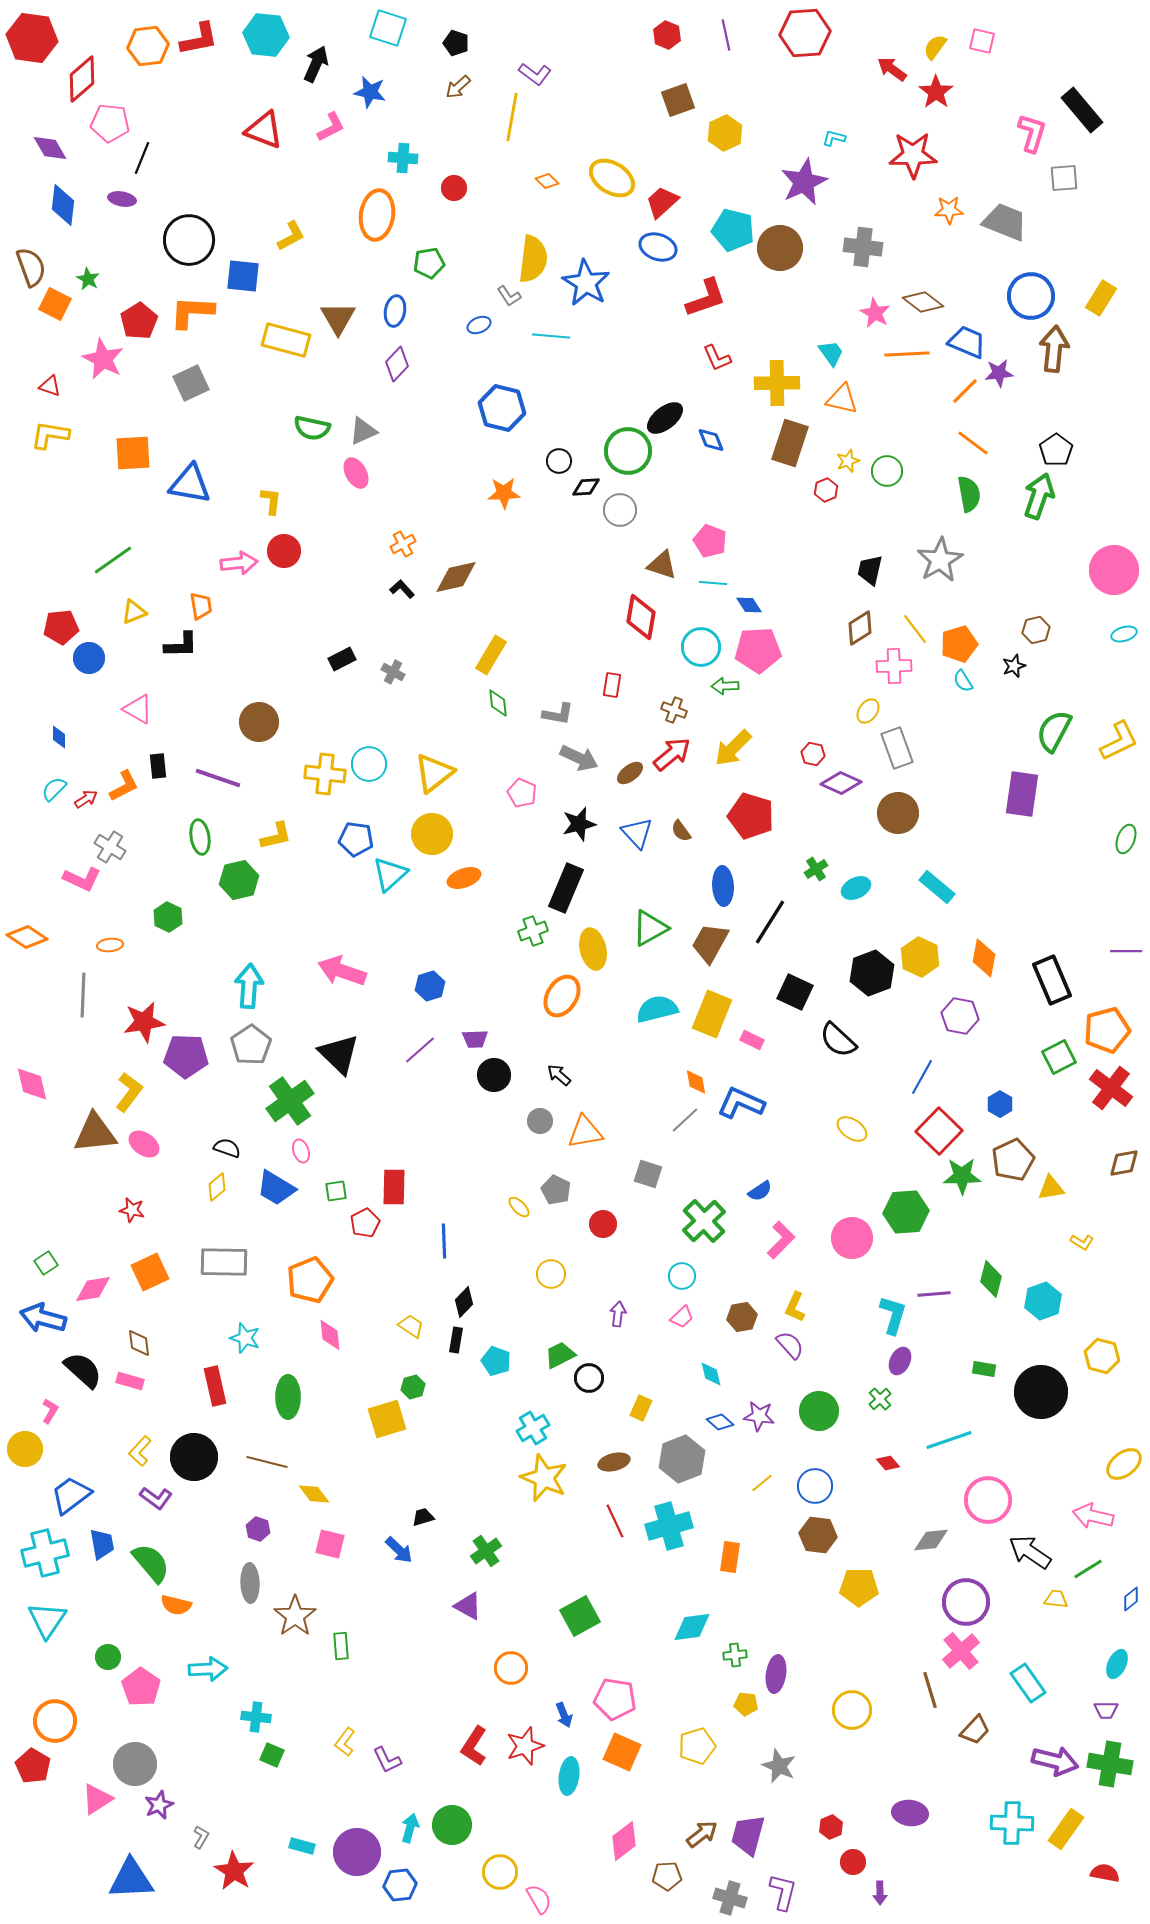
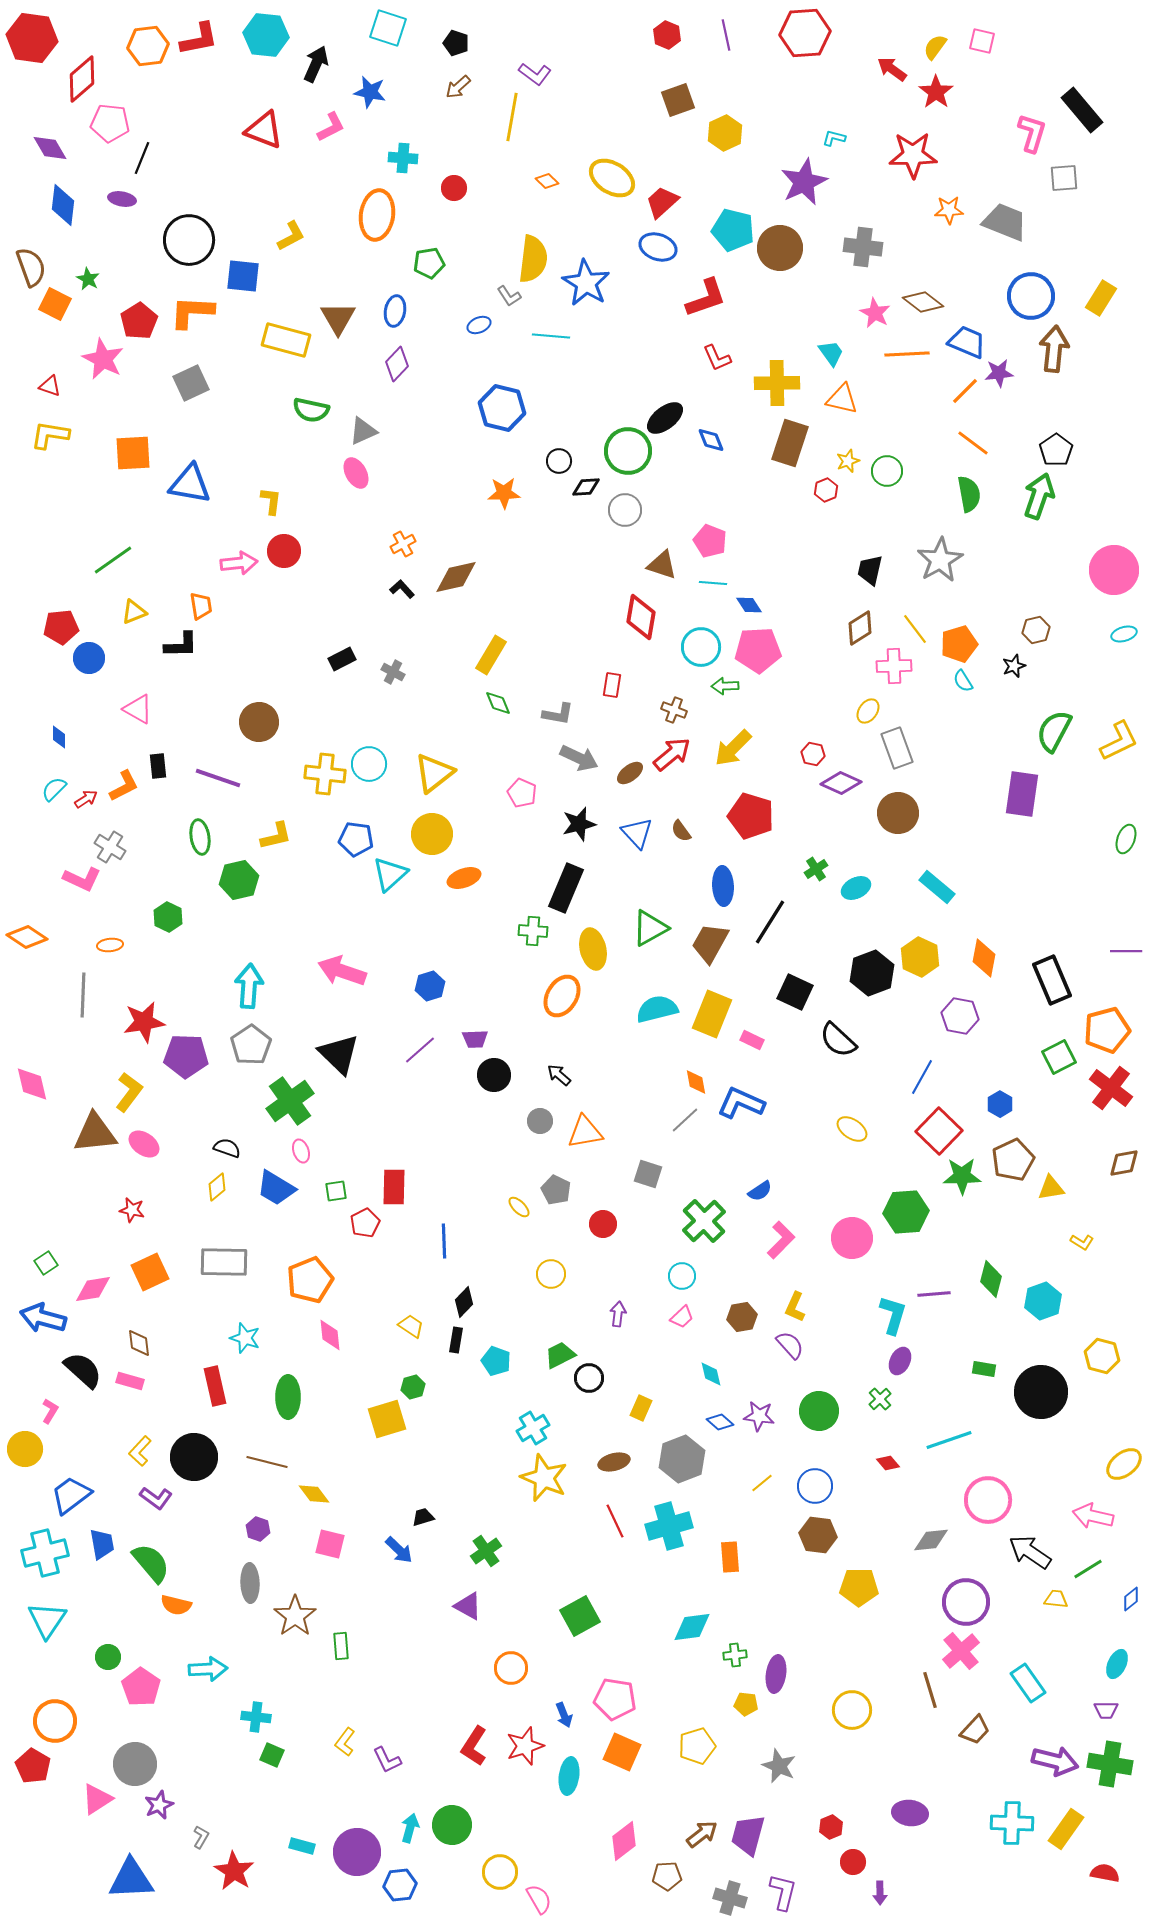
green semicircle at (312, 428): moved 1 px left, 18 px up
gray circle at (620, 510): moved 5 px right
green diamond at (498, 703): rotated 16 degrees counterclockwise
green cross at (533, 931): rotated 24 degrees clockwise
orange rectangle at (730, 1557): rotated 12 degrees counterclockwise
